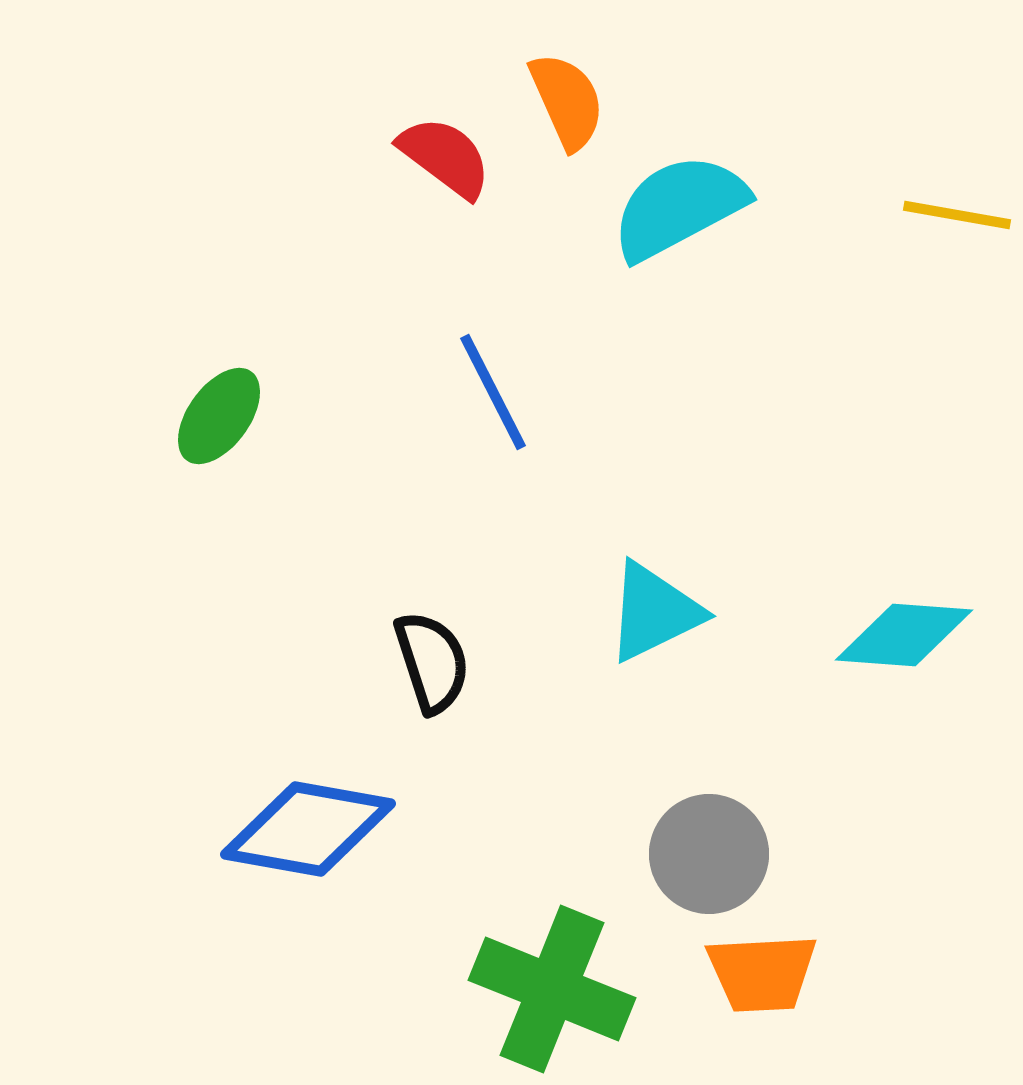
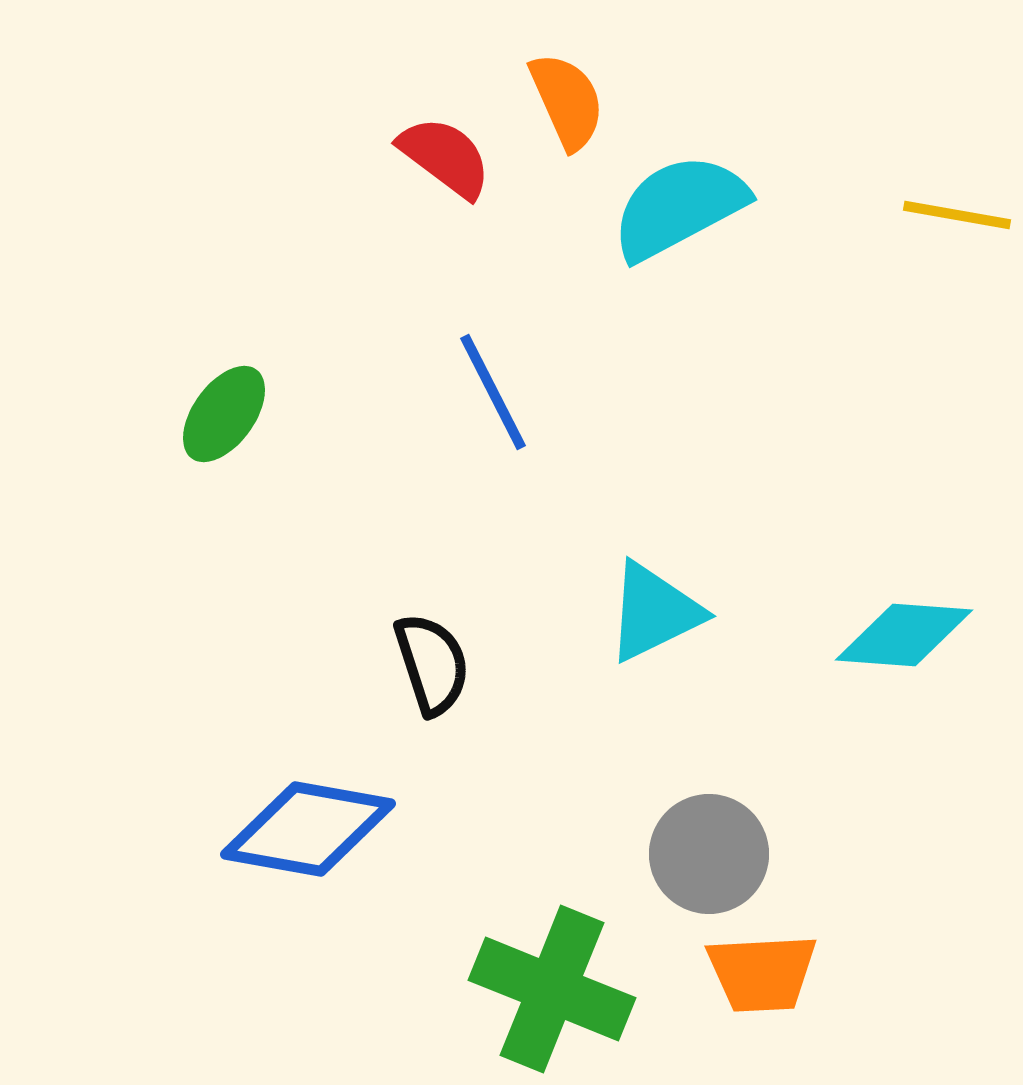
green ellipse: moved 5 px right, 2 px up
black semicircle: moved 2 px down
